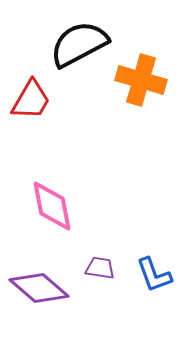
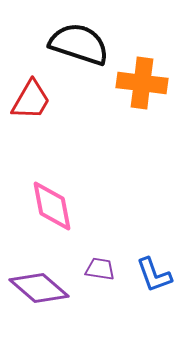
black semicircle: rotated 46 degrees clockwise
orange cross: moved 1 px right, 3 px down; rotated 9 degrees counterclockwise
purple trapezoid: moved 1 px down
